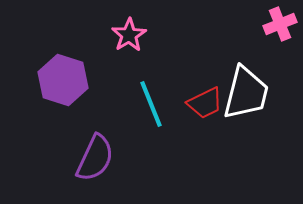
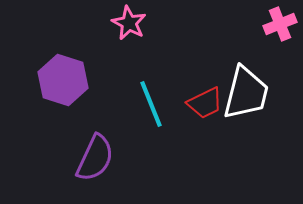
pink star: moved 12 px up; rotated 12 degrees counterclockwise
